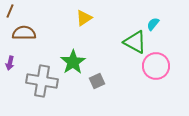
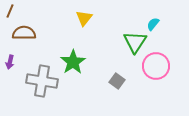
yellow triangle: rotated 18 degrees counterclockwise
green triangle: rotated 35 degrees clockwise
purple arrow: moved 1 px up
gray square: moved 20 px right; rotated 28 degrees counterclockwise
